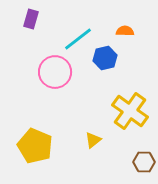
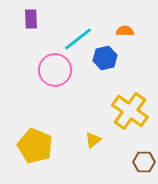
purple rectangle: rotated 18 degrees counterclockwise
pink circle: moved 2 px up
